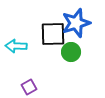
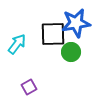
blue star: rotated 8 degrees clockwise
cyan arrow: moved 1 px right, 2 px up; rotated 125 degrees clockwise
